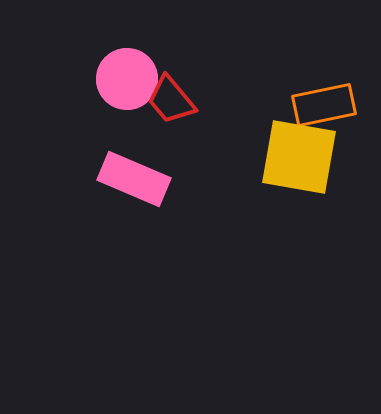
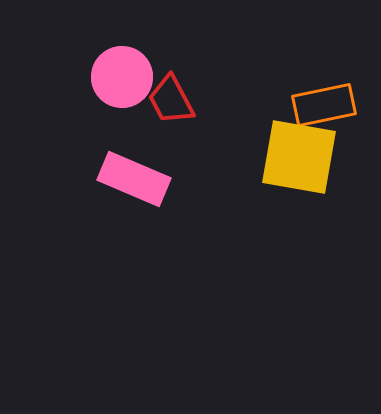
pink circle: moved 5 px left, 2 px up
red trapezoid: rotated 12 degrees clockwise
